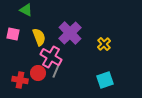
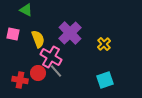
yellow semicircle: moved 1 px left, 2 px down
gray line: rotated 64 degrees counterclockwise
